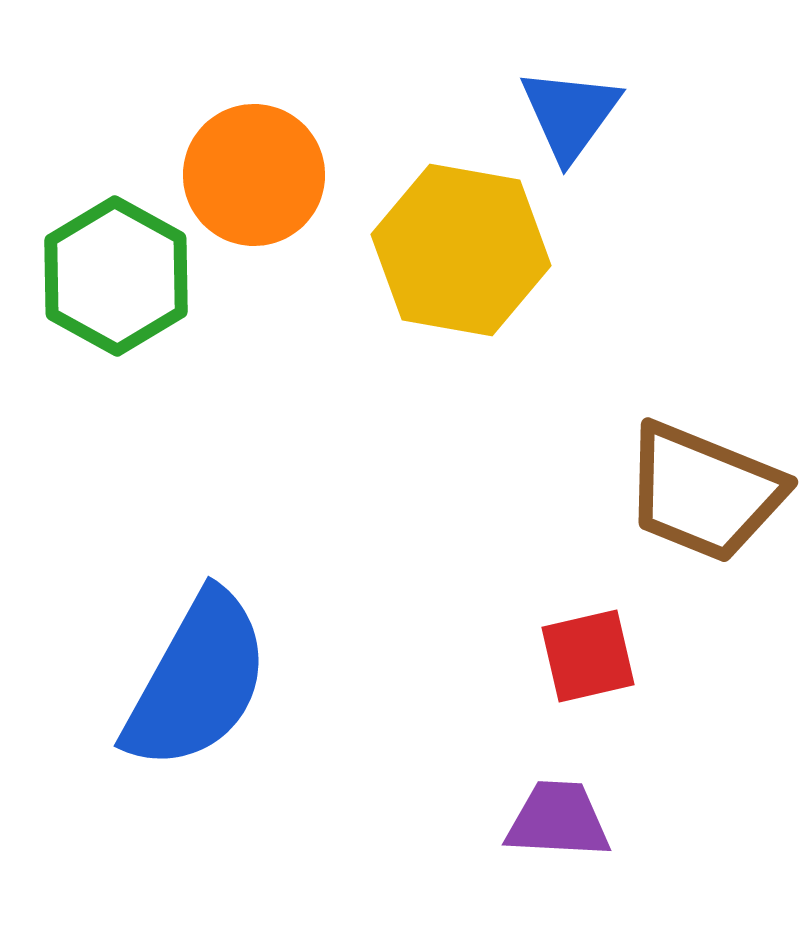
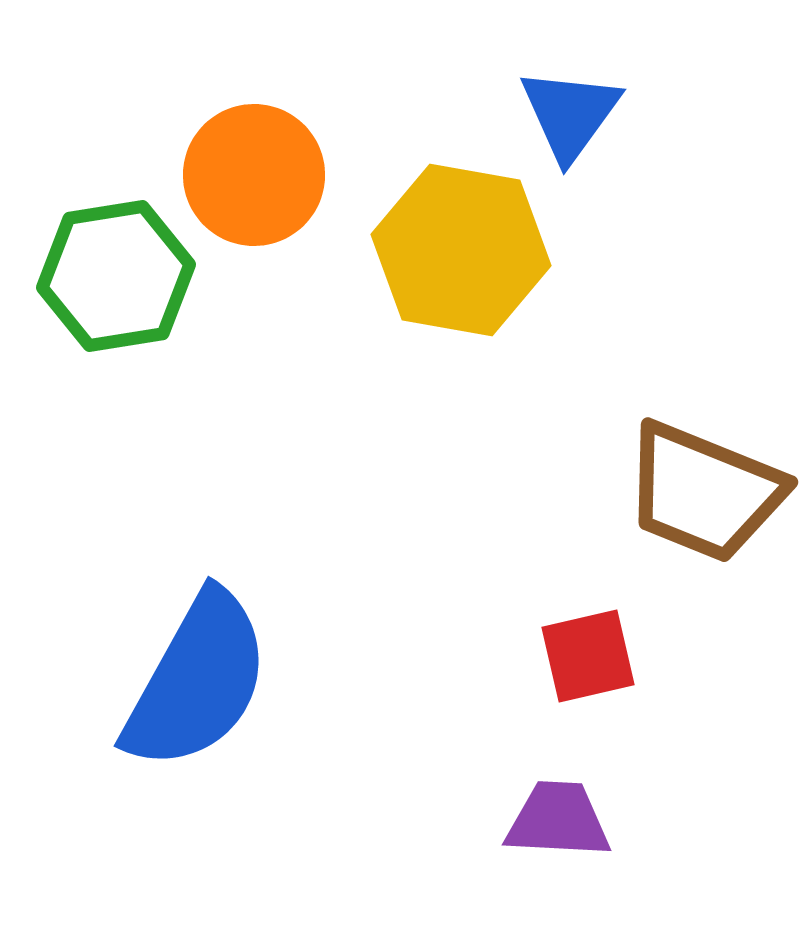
green hexagon: rotated 22 degrees clockwise
